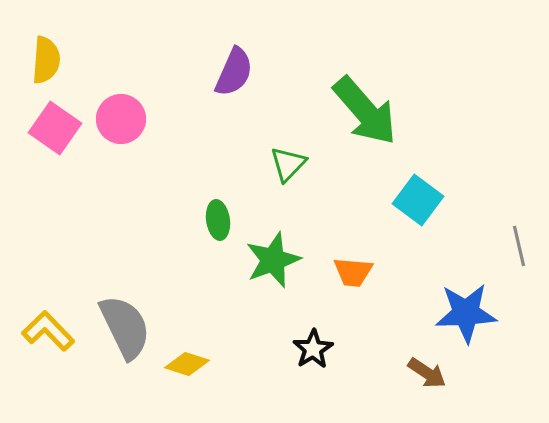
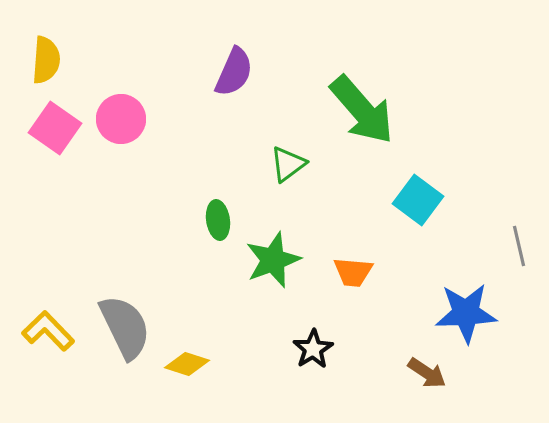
green arrow: moved 3 px left, 1 px up
green triangle: rotated 9 degrees clockwise
